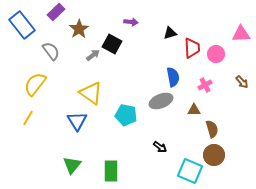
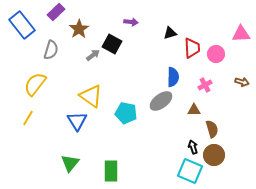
gray semicircle: moved 1 px up; rotated 54 degrees clockwise
blue semicircle: rotated 12 degrees clockwise
brown arrow: rotated 32 degrees counterclockwise
yellow triangle: moved 3 px down
gray ellipse: rotated 15 degrees counterclockwise
cyan pentagon: moved 2 px up
black arrow: moved 33 px right; rotated 144 degrees counterclockwise
green triangle: moved 2 px left, 2 px up
